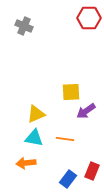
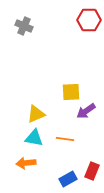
red hexagon: moved 2 px down
blue rectangle: rotated 24 degrees clockwise
